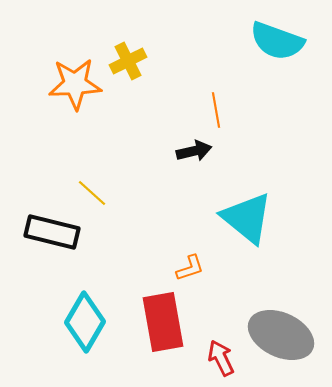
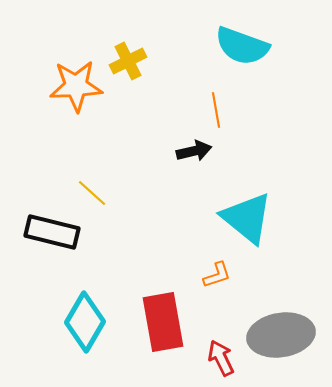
cyan semicircle: moved 35 px left, 5 px down
orange star: moved 1 px right, 2 px down
orange L-shape: moved 27 px right, 7 px down
gray ellipse: rotated 34 degrees counterclockwise
